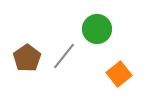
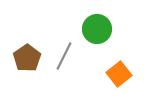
gray line: rotated 12 degrees counterclockwise
